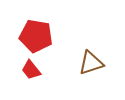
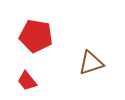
red trapezoid: moved 4 px left, 11 px down
